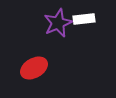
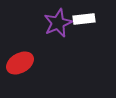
red ellipse: moved 14 px left, 5 px up
